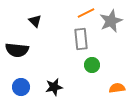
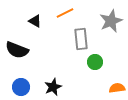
orange line: moved 21 px left
black triangle: rotated 16 degrees counterclockwise
black semicircle: rotated 15 degrees clockwise
green circle: moved 3 px right, 3 px up
black star: moved 1 px left; rotated 12 degrees counterclockwise
